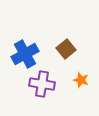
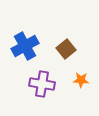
blue cross: moved 8 px up
orange star: rotated 14 degrees counterclockwise
